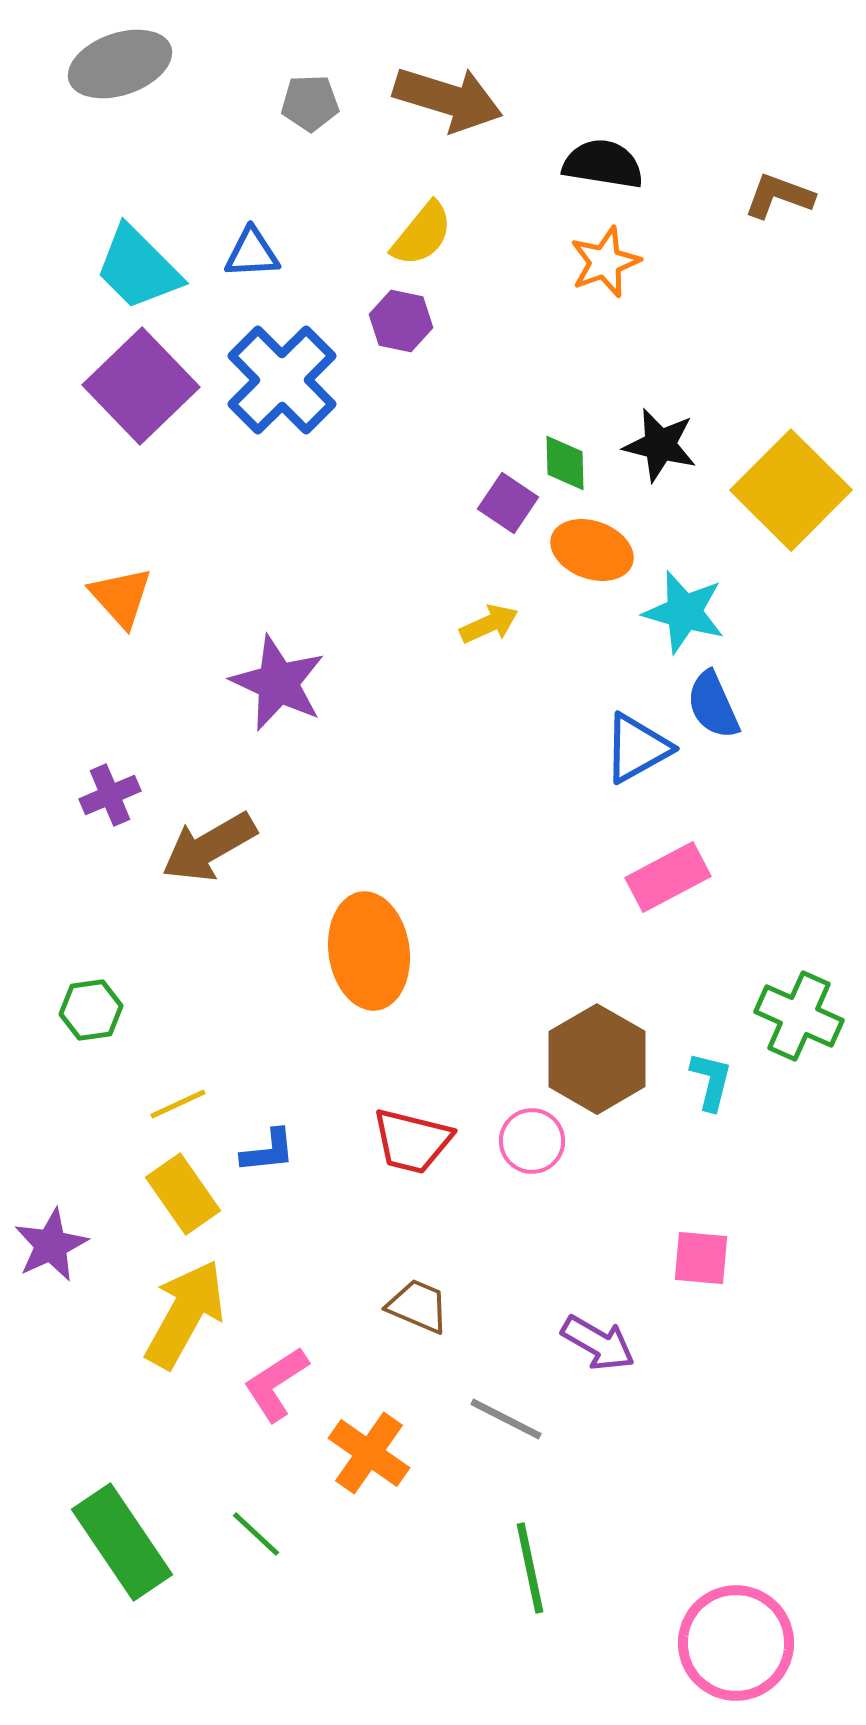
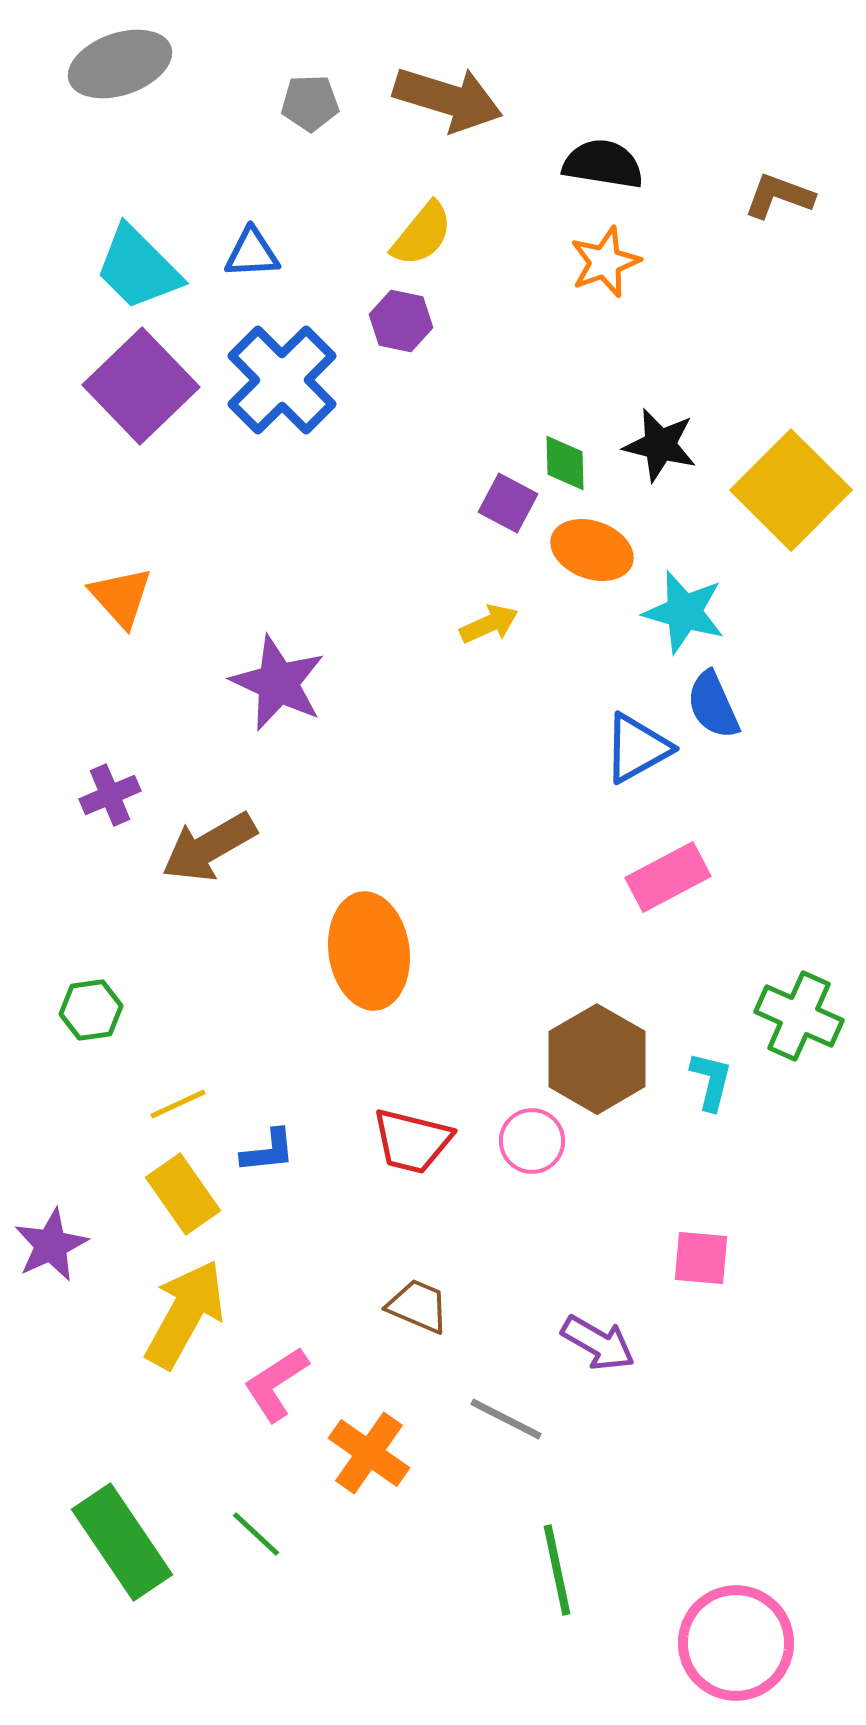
purple square at (508, 503): rotated 6 degrees counterclockwise
green line at (530, 1568): moved 27 px right, 2 px down
